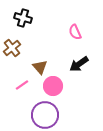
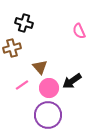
black cross: moved 1 px right, 5 px down
pink semicircle: moved 4 px right, 1 px up
brown cross: rotated 24 degrees clockwise
black arrow: moved 7 px left, 17 px down
pink circle: moved 4 px left, 2 px down
purple circle: moved 3 px right
